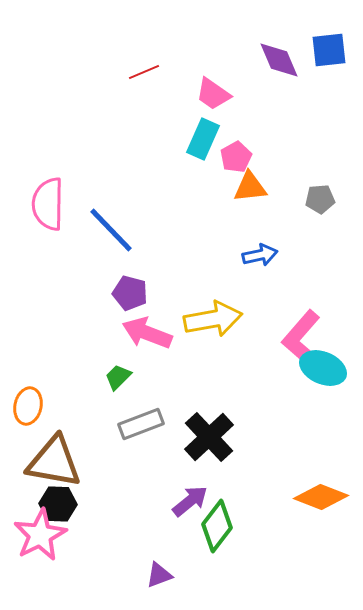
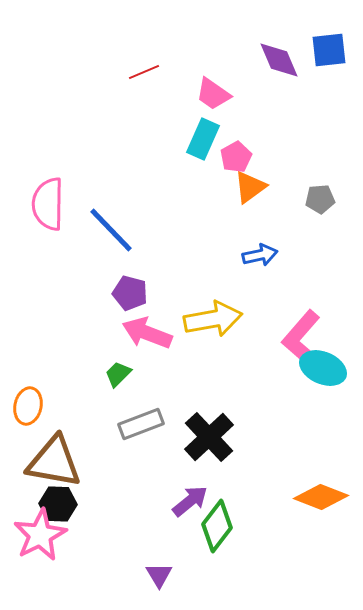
orange triangle: rotated 30 degrees counterclockwise
green trapezoid: moved 3 px up
purple triangle: rotated 40 degrees counterclockwise
